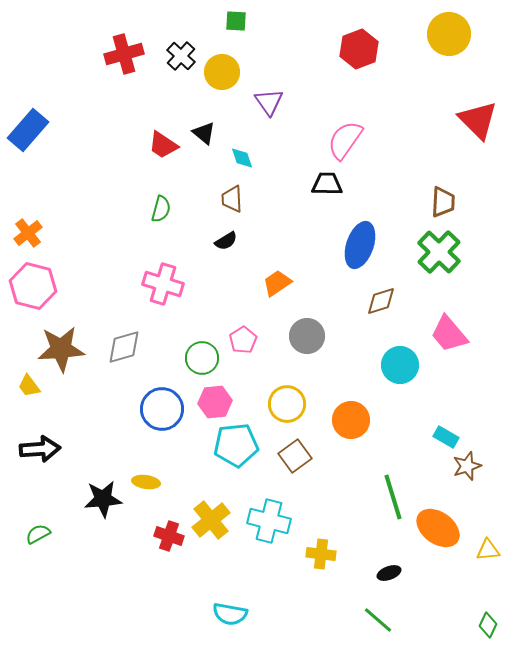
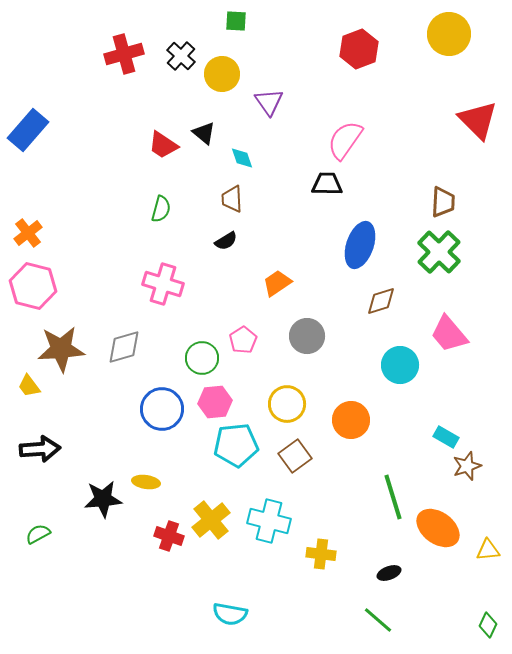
yellow circle at (222, 72): moved 2 px down
